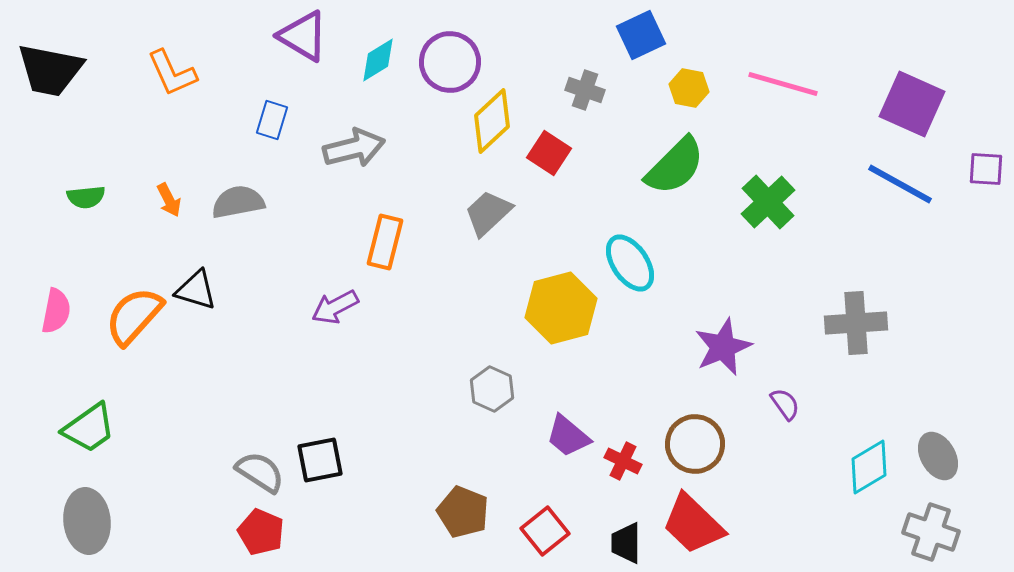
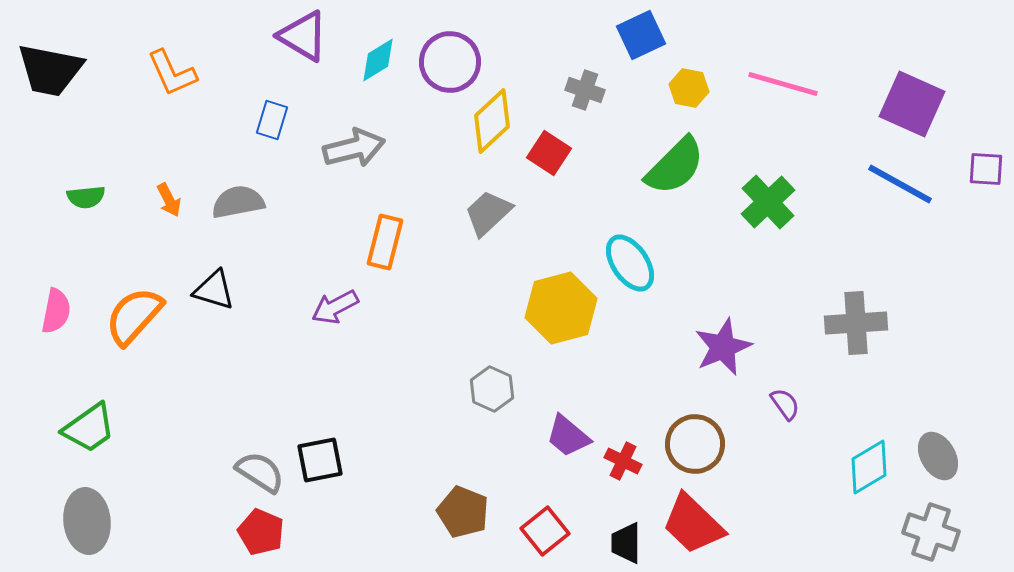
black triangle at (196, 290): moved 18 px right
